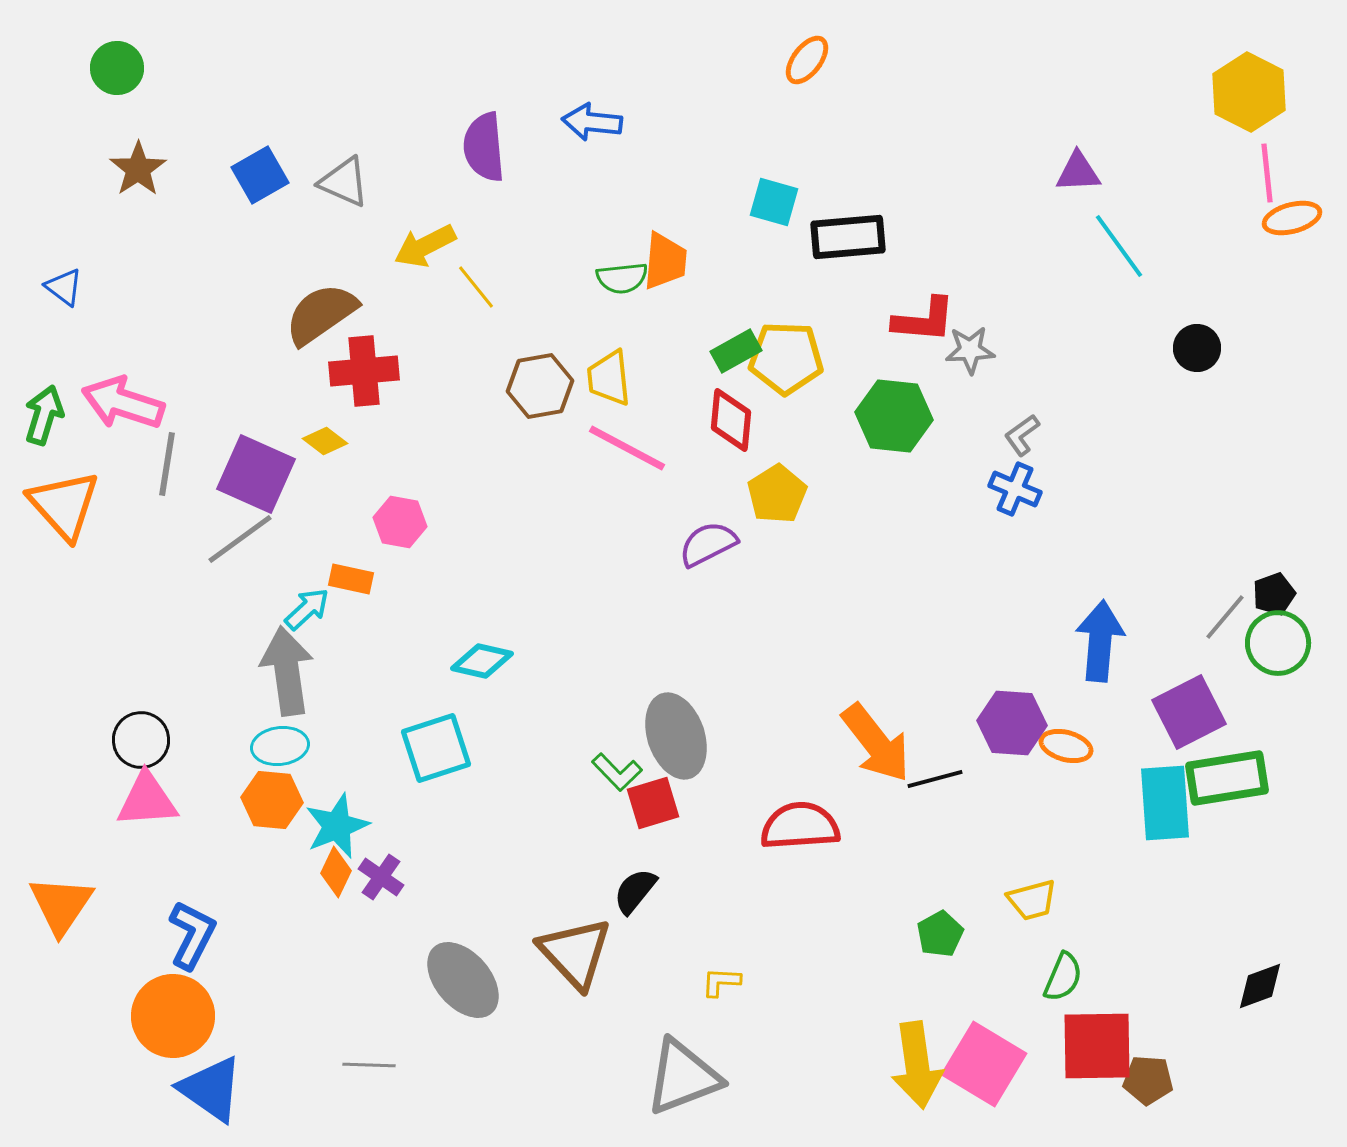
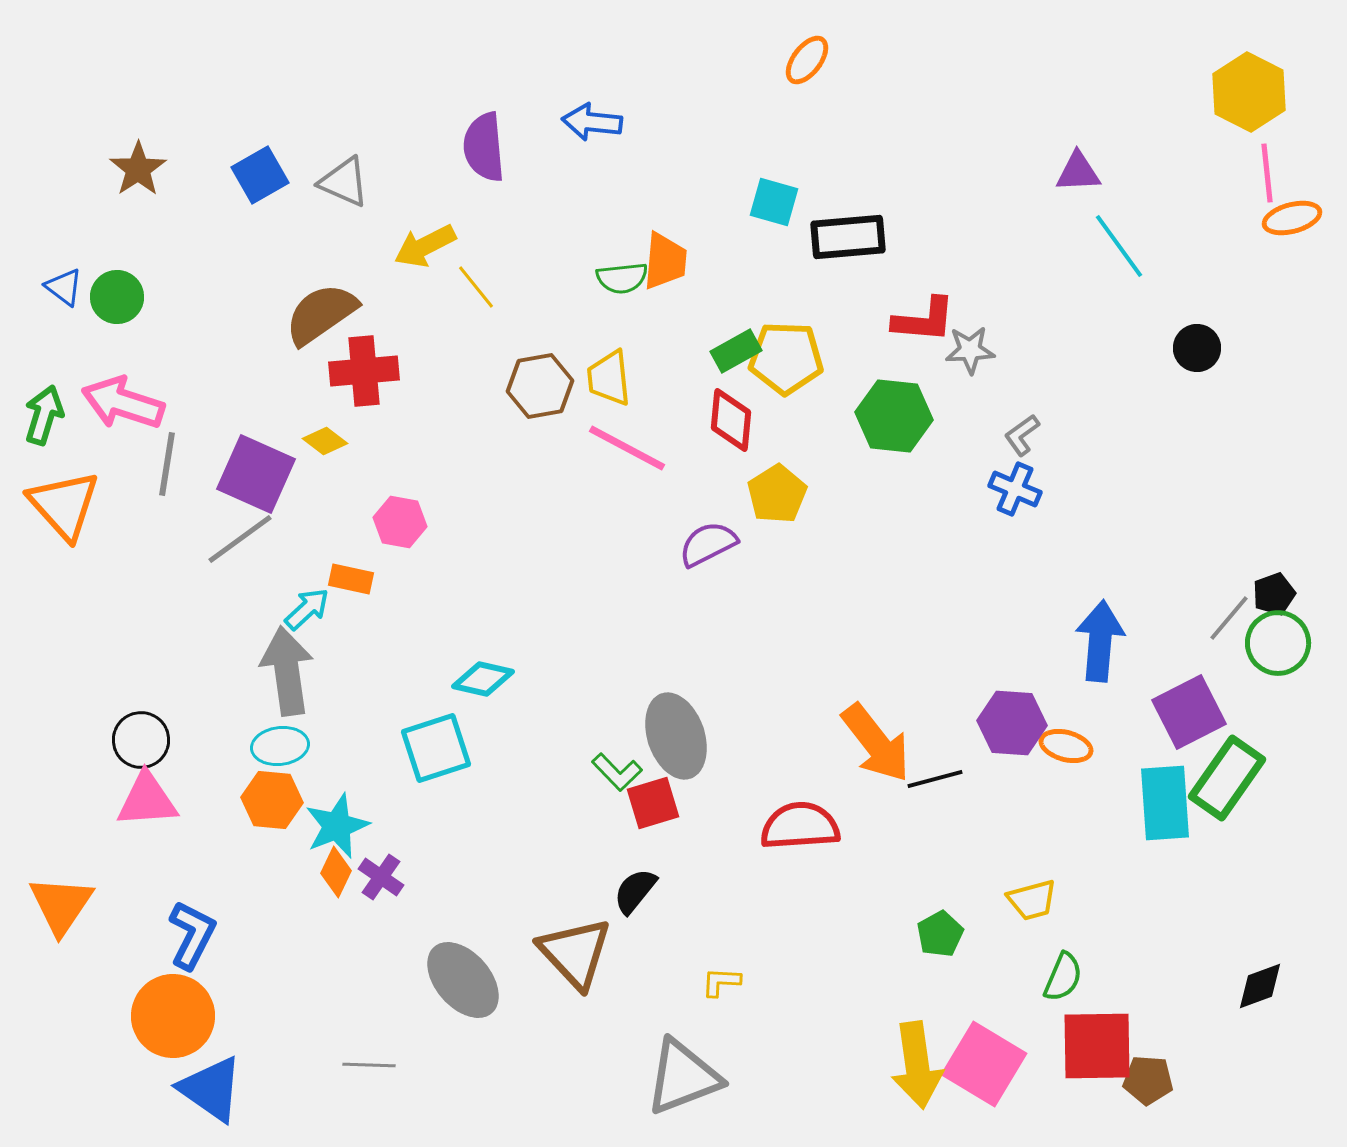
green circle at (117, 68): moved 229 px down
gray line at (1225, 617): moved 4 px right, 1 px down
cyan diamond at (482, 661): moved 1 px right, 18 px down
green rectangle at (1227, 778): rotated 46 degrees counterclockwise
